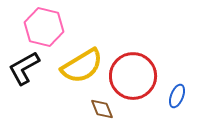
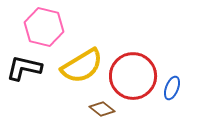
black L-shape: rotated 42 degrees clockwise
blue ellipse: moved 5 px left, 8 px up
brown diamond: rotated 30 degrees counterclockwise
